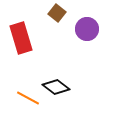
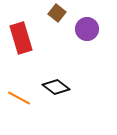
orange line: moved 9 px left
